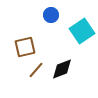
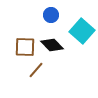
cyan square: rotated 15 degrees counterclockwise
brown square: rotated 15 degrees clockwise
black diamond: moved 10 px left, 24 px up; rotated 65 degrees clockwise
